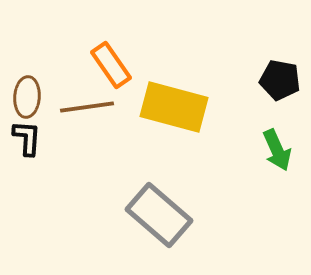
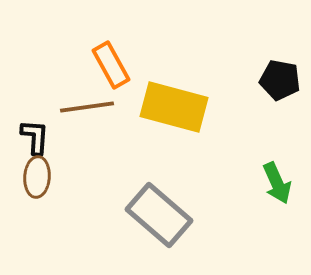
orange rectangle: rotated 6 degrees clockwise
brown ellipse: moved 10 px right, 80 px down
black L-shape: moved 8 px right, 1 px up
green arrow: moved 33 px down
